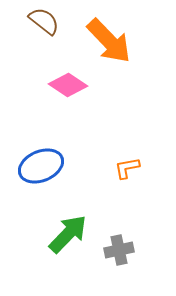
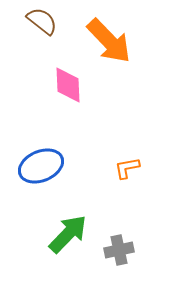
brown semicircle: moved 2 px left
pink diamond: rotated 54 degrees clockwise
